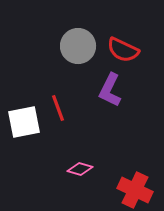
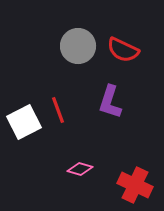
purple L-shape: moved 12 px down; rotated 8 degrees counterclockwise
red line: moved 2 px down
white square: rotated 16 degrees counterclockwise
red cross: moved 5 px up
